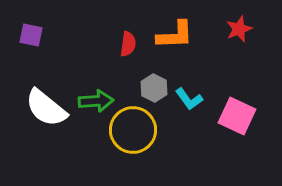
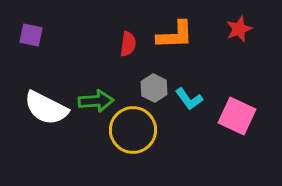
white semicircle: rotated 12 degrees counterclockwise
